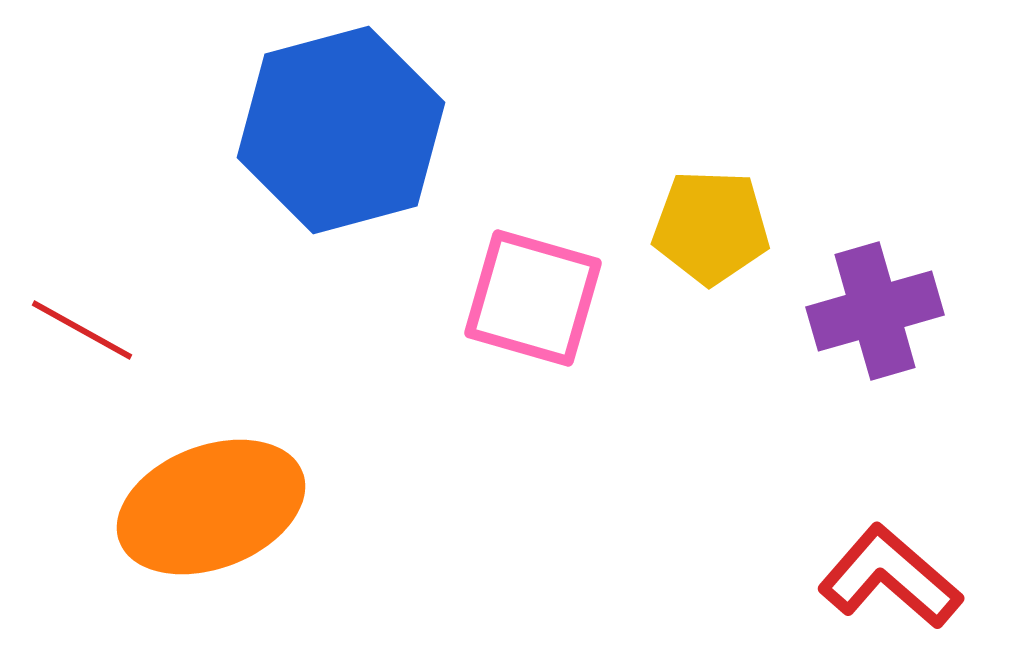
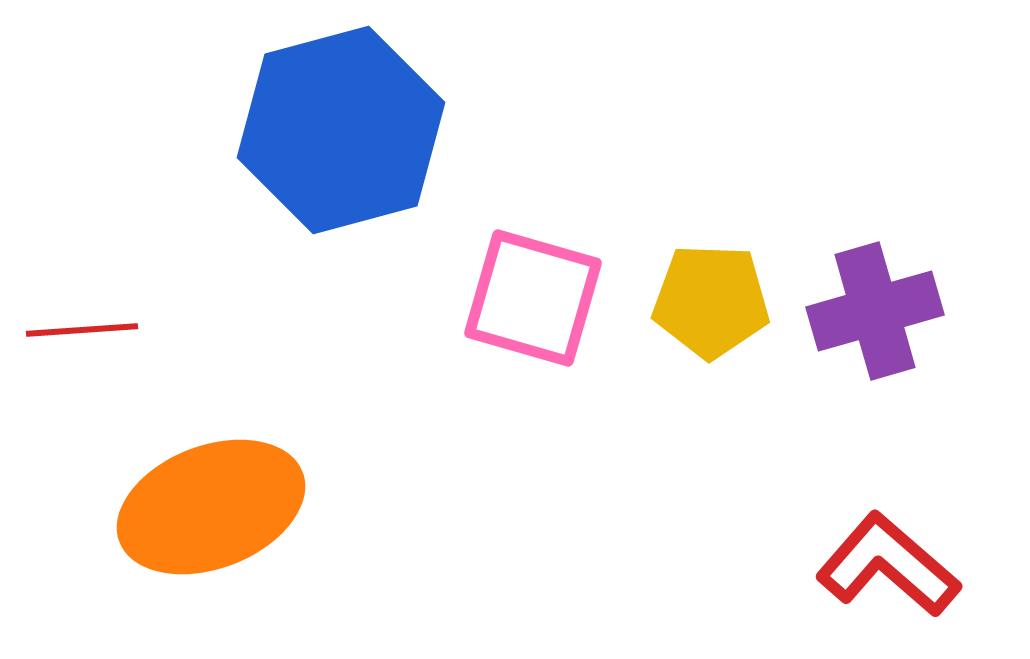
yellow pentagon: moved 74 px down
red line: rotated 33 degrees counterclockwise
red L-shape: moved 2 px left, 12 px up
